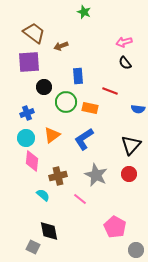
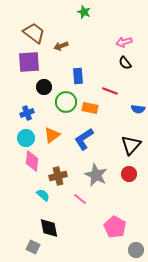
black diamond: moved 3 px up
